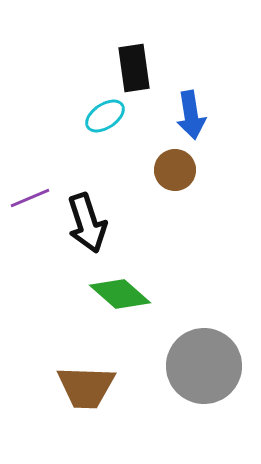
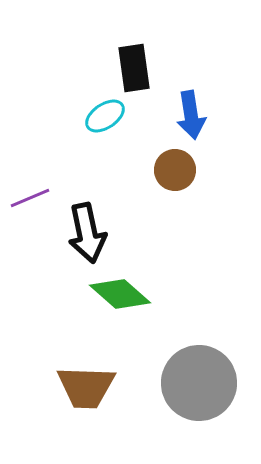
black arrow: moved 10 px down; rotated 6 degrees clockwise
gray circle: moved 5 px left, 17 px down
